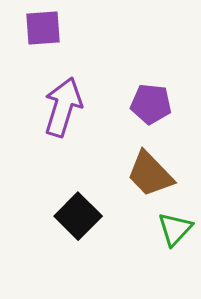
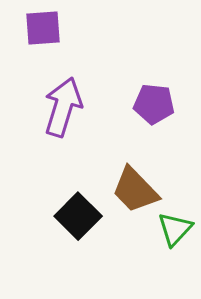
purple pentagon: moved 3 px right
brown trapezoid: moved 15 px left, 16 px down
